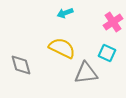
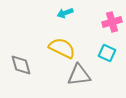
pink cross: moved 1 px left; rotated 18 degrees clockwise
gray triangle: moved 7 px left, 2 px down
